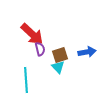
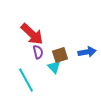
purple semicircle: moved 2 px left, 3 px down
cyan triangle: moved 4 px left
cyan line: rotated 25 degrees counterclockwise
